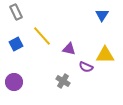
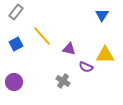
gray rectangle: rotated 63 degrees clockwise
